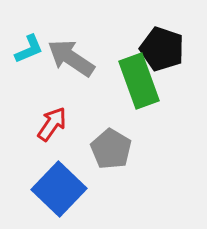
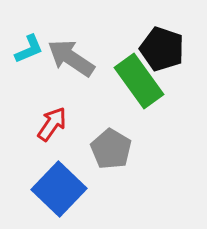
green rectangle: rotated 16 degrees counterclockwise
